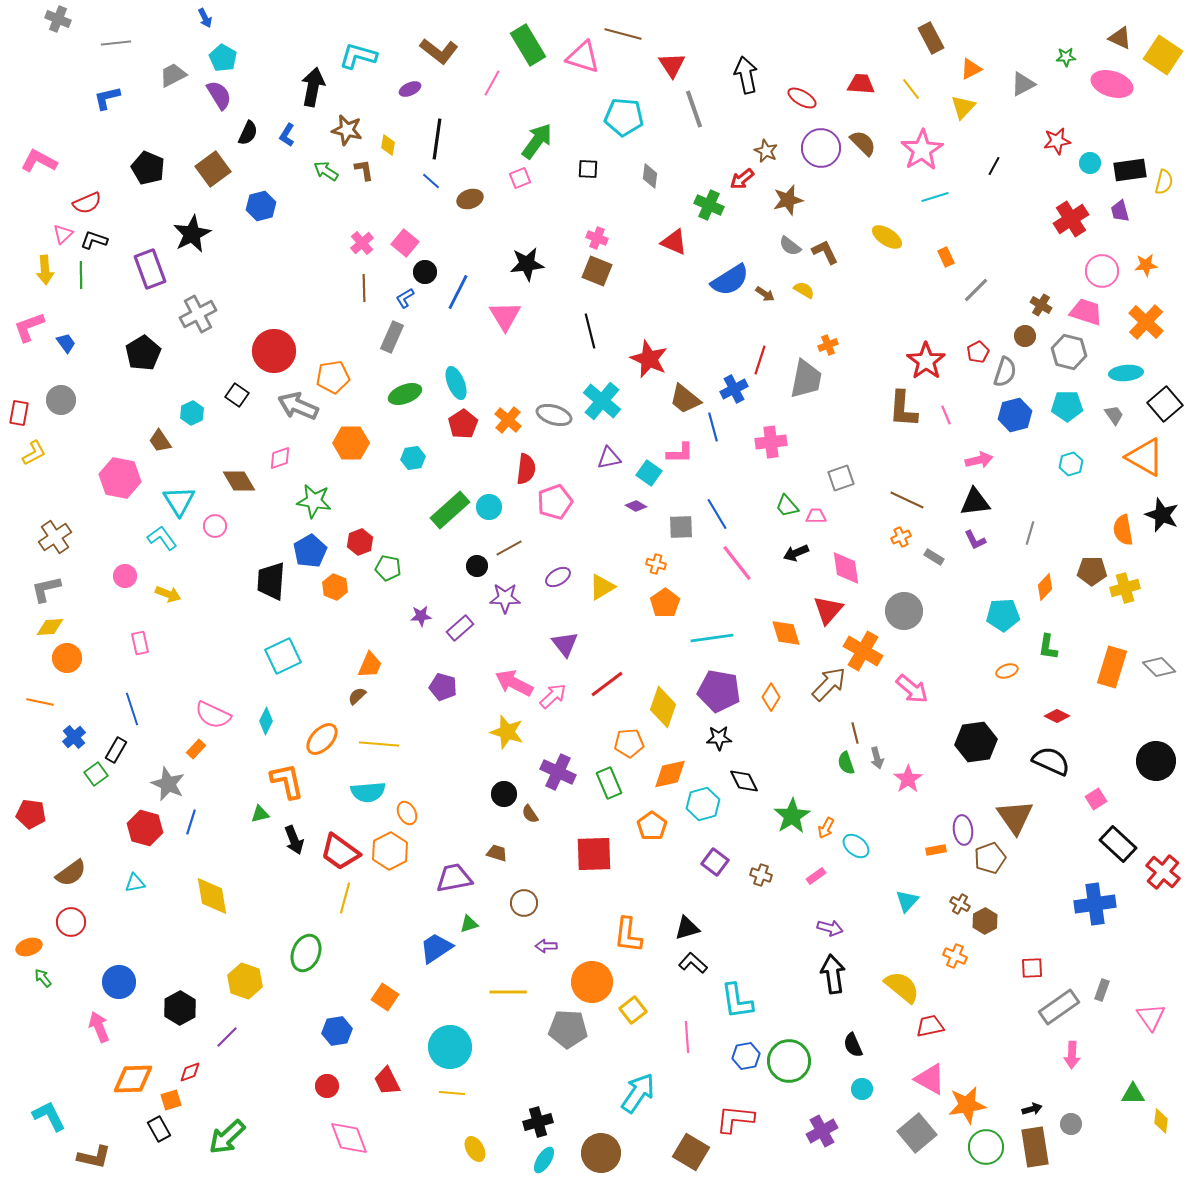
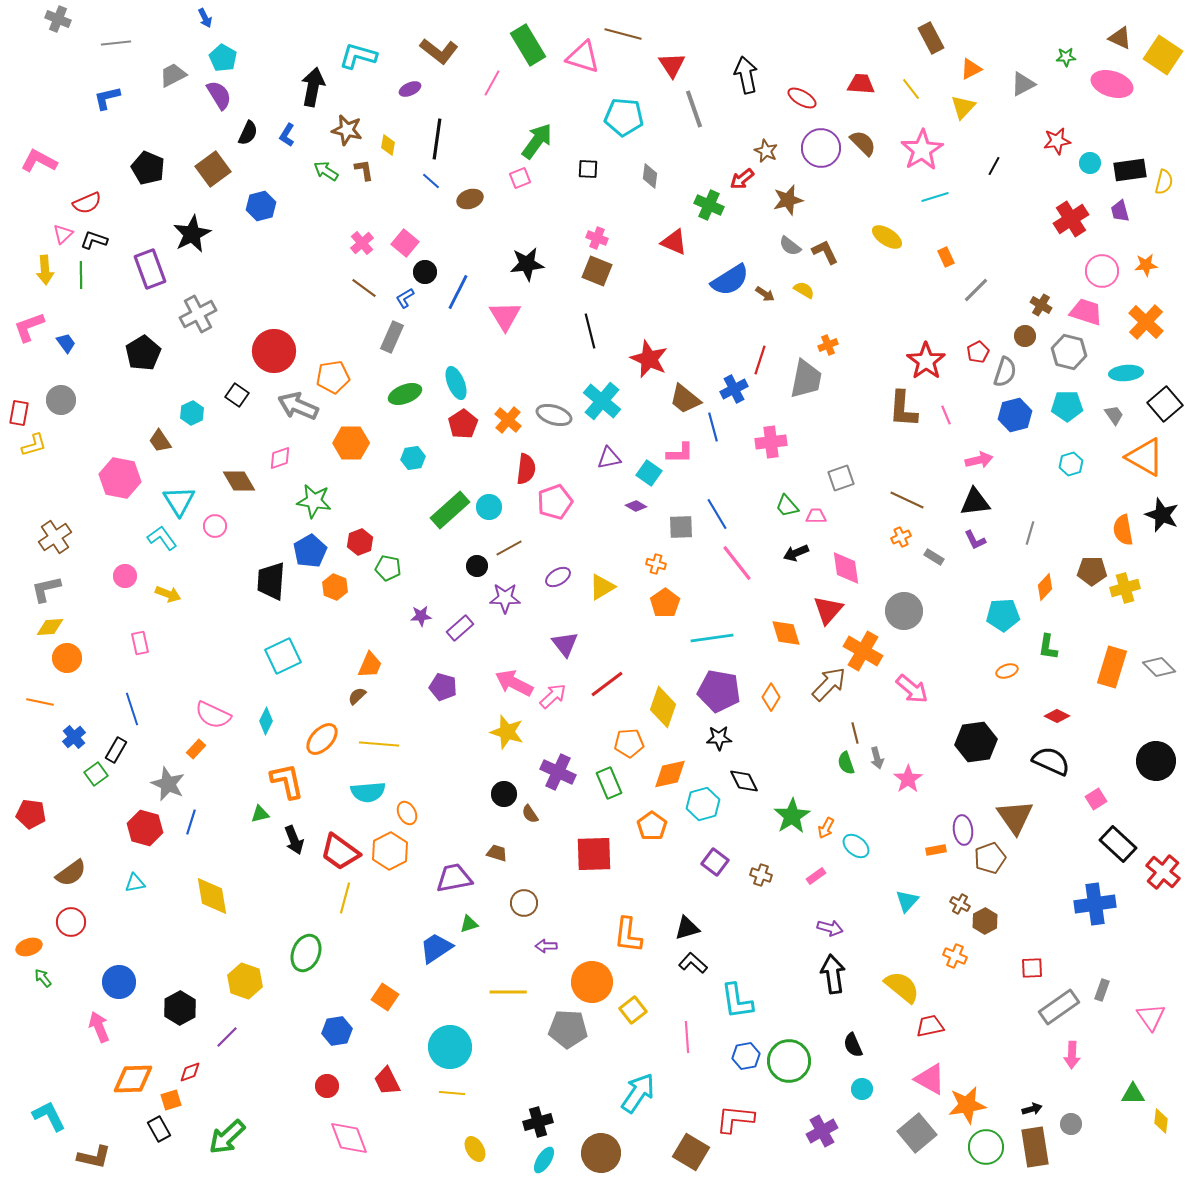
brown line at (364, 288): rotated 52 degrees counterclockwise
yellow L-shape at (34, 453): moved 8 px up; rotated 12 degrees clockwise
